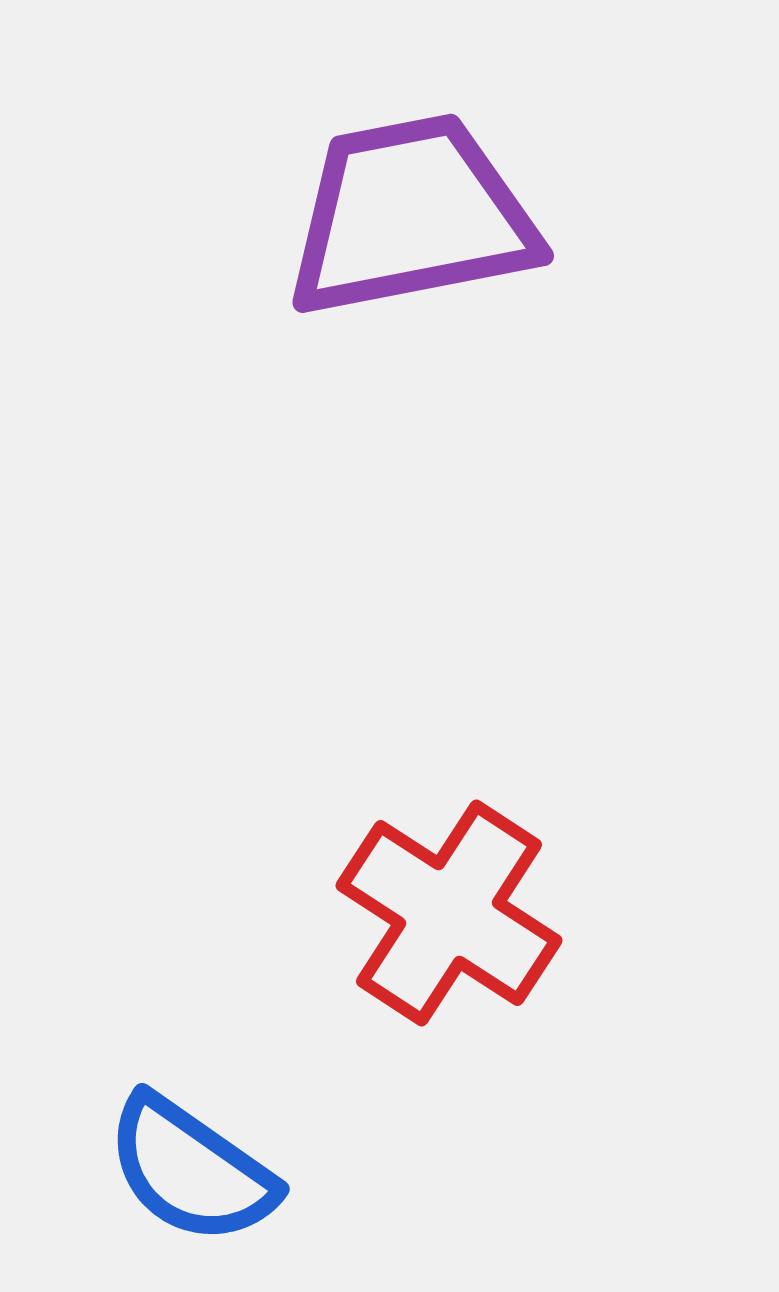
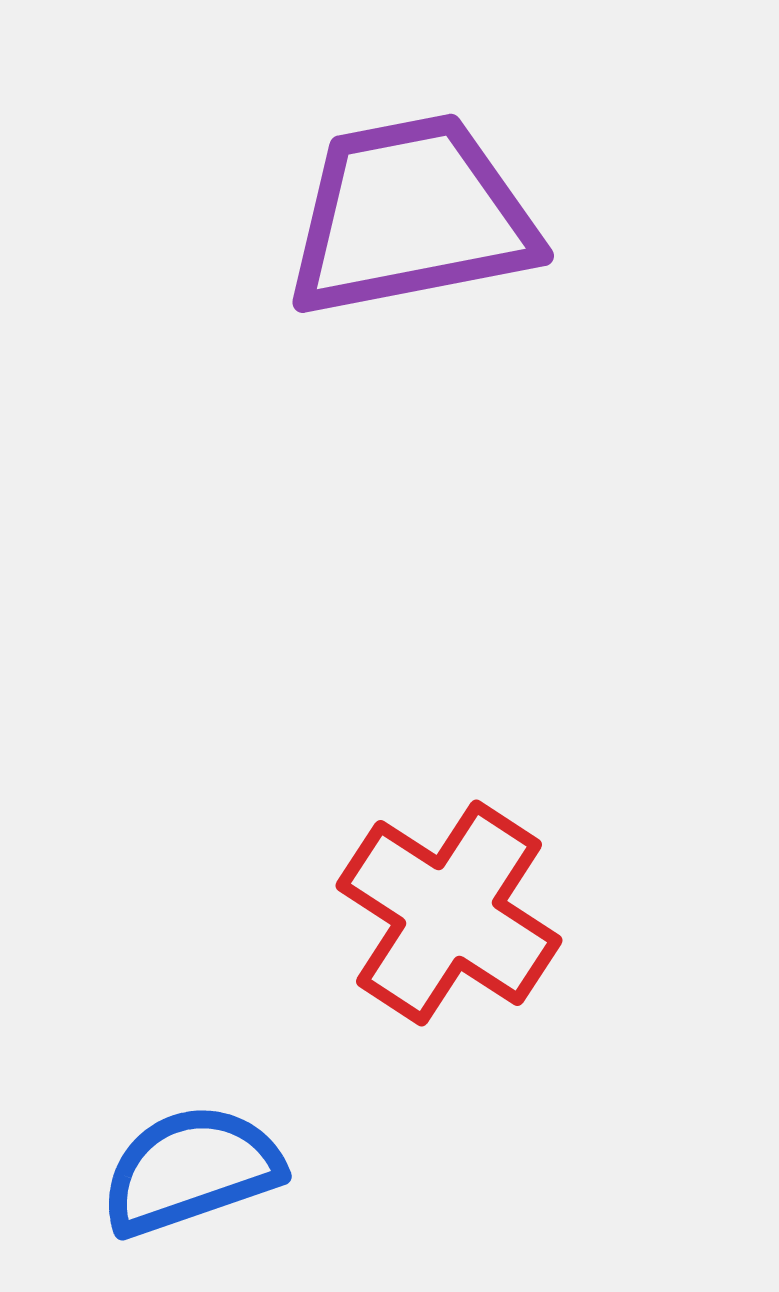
blue semicircle: rotated 126 degrees clockwise
